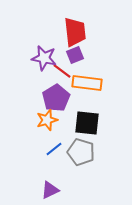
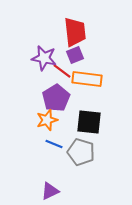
orange rectangle: moved 4 px up
black square: moved 2 px right, 1 px up
blue line: moved 5 px up; rotated 60 degrees clockwise
purple triangle: moved 1 px down
